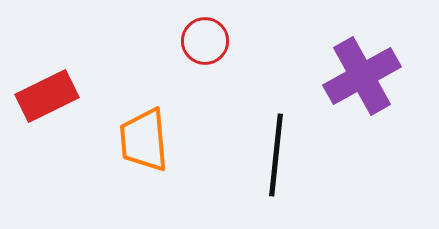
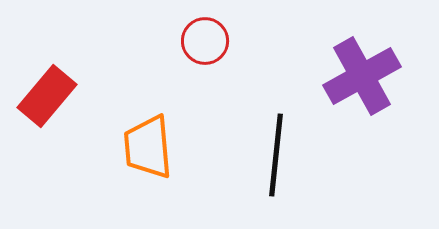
red rectangle: rotated 24 degrees counterclockwise
orange trapezoid: moved 4 px right, 7 px down
